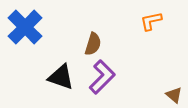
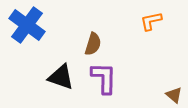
blue cross: moved 2 px right, 2 px up; rotated 9 degrees counterclockwise
purple L-shape: moved 2 px right, 1 px down; rotated 44 degrees counterclockwise
